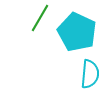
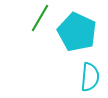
cyan semicircle: moved 3 px down
